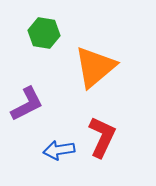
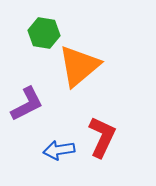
orange triangle: moved 16 px left, 1 px up
